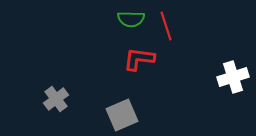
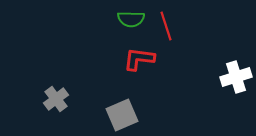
white cross: moved 3 px right
